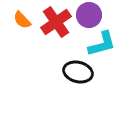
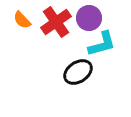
purple circle: moved 3 px down
black ellipse: rotated 48 degrees counterclockwise
